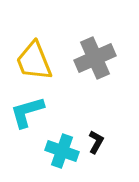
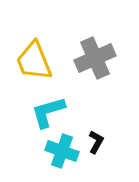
cyan L-shape: moved 21 px right
